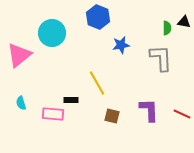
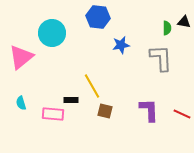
blue hexagon: rotated 15 degrees counterclockwise
pink triangle: moved 2 px right, 2 px down
yellow line: moved 5 px left, 3 px down
brown square: moved 7 px left, 5 px up
